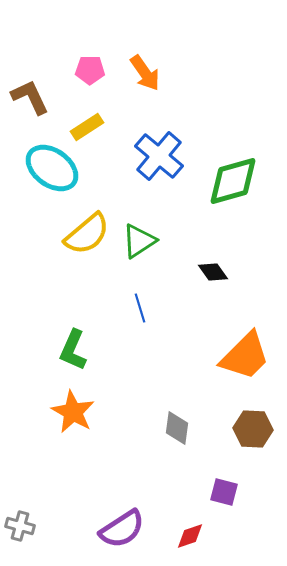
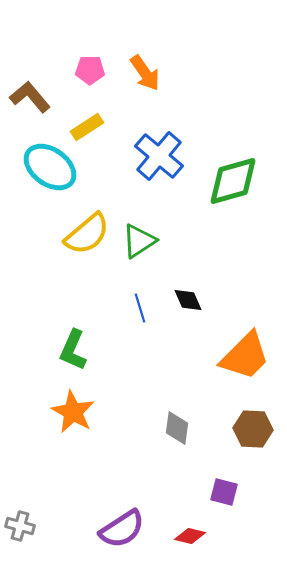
brown L-shape: rotated 15 degrees counterclockwise
cyan ellipse: moved 2 px left, 1 px up
black diamond: moved 25 px left, 28 px down; rotated 12 degrees clockwise
red diamond: rotated 32 degrees clockwise
